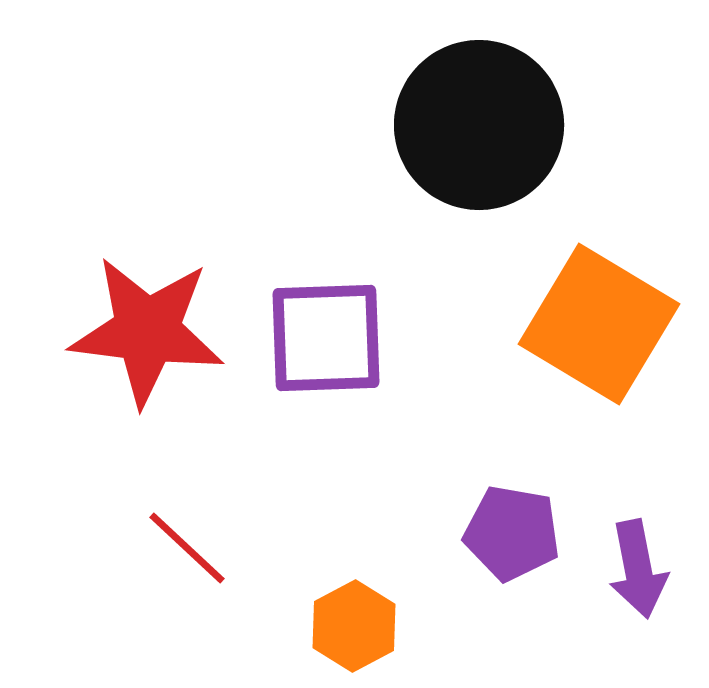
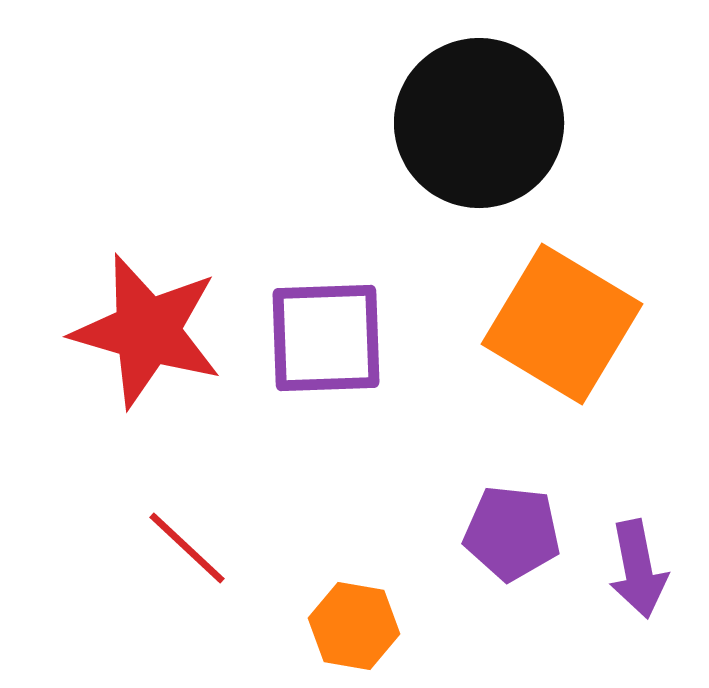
black circle: moved 2 px up
orange square: moved 37 px left
red star: rotated 9 degrees clockwise
purple pentagon: rotated 4 degrees counterclockwise
orange hexagon: rotated 22 degrees counterclockwise
